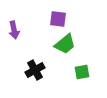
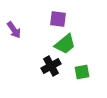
purple arrow: rotated 24 degrees counterclockwise
black cross: moved 16 px right, 4 px up
